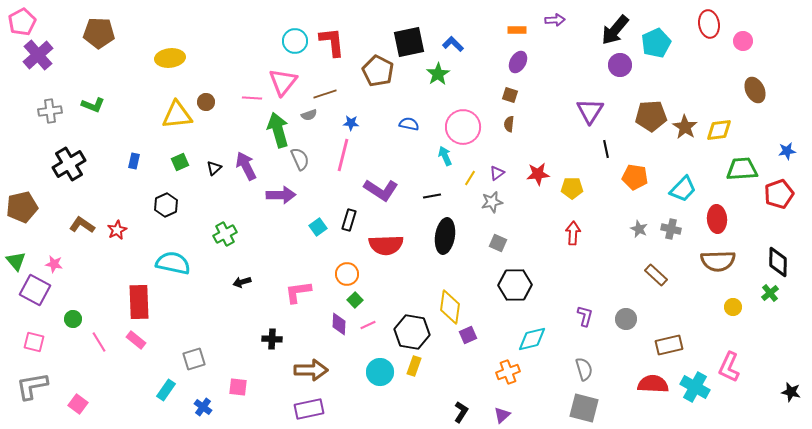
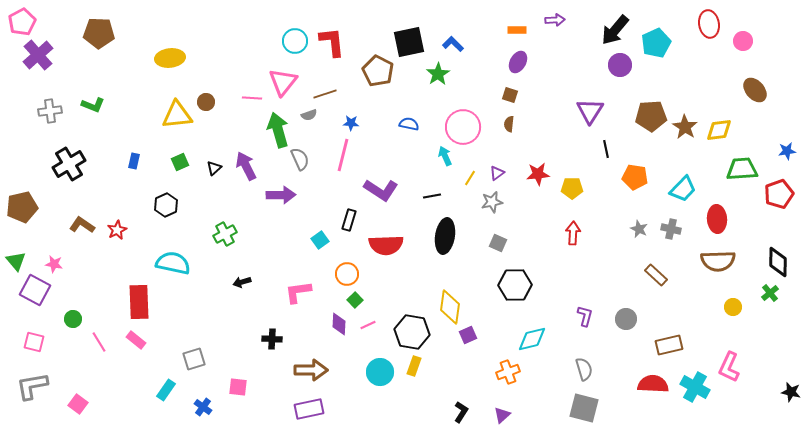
brown ellipse at (755, 90): rotated 15 degrees counterclockwise
cyan square at (318, 227): moved 2 px right, 13 px down
